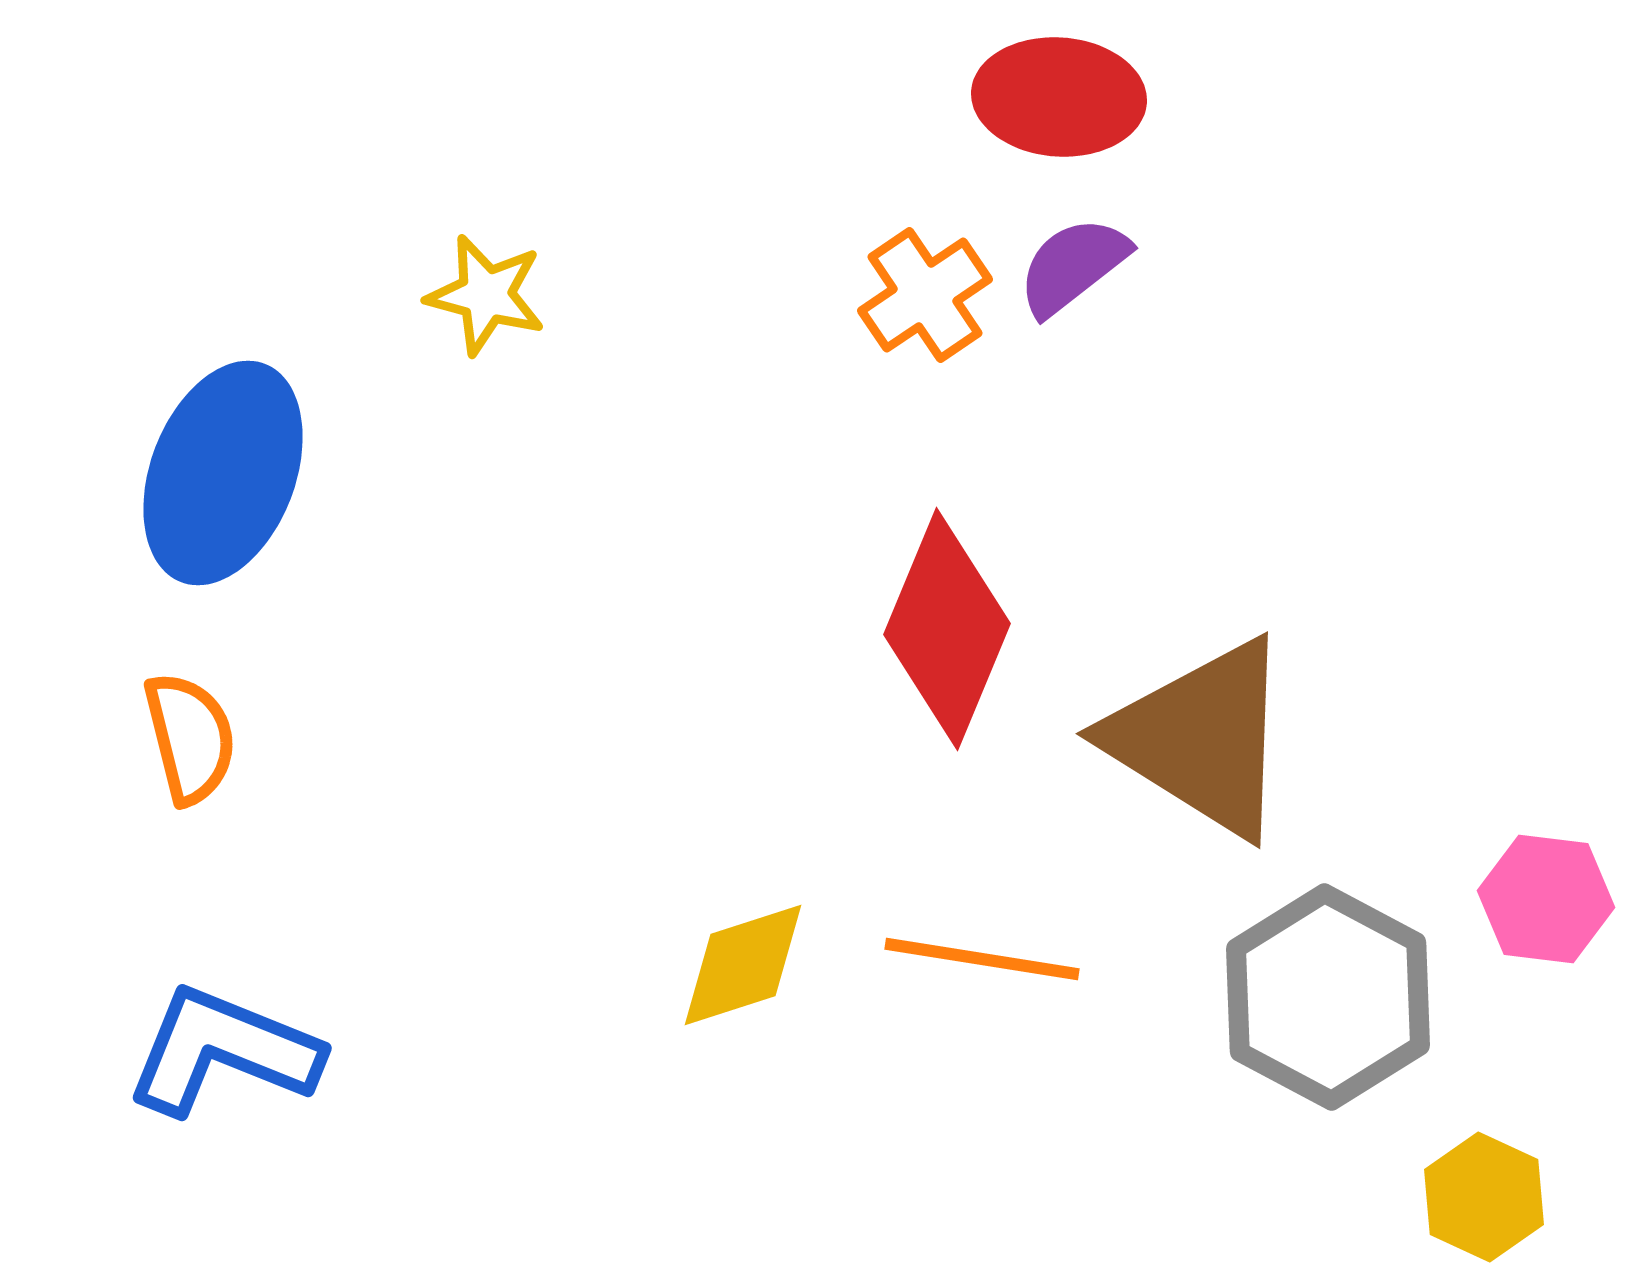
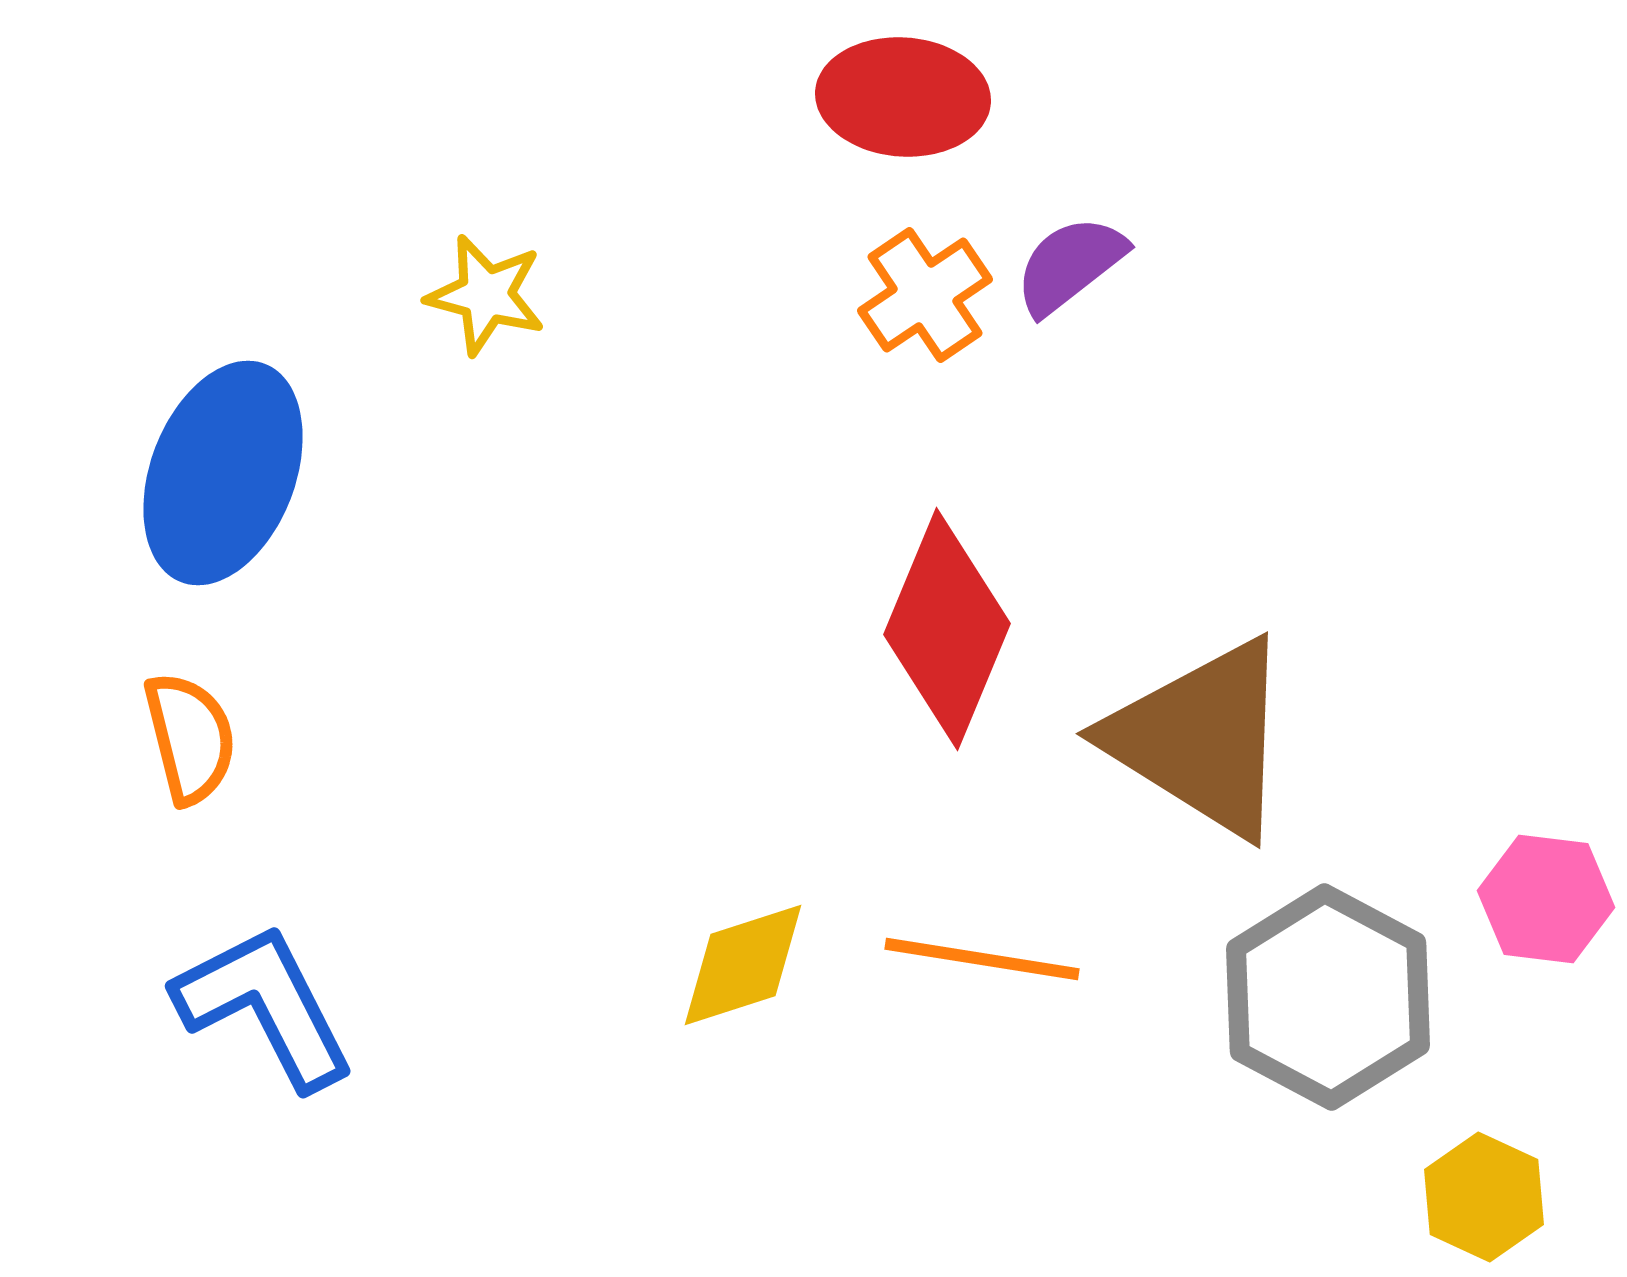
red ellipse: moved 156 px left
purple semicircle: moved 3 px left, 1 px up
blue L-shape: moved 42 px right, 45 px up; rotated 41 degrees clockwise
